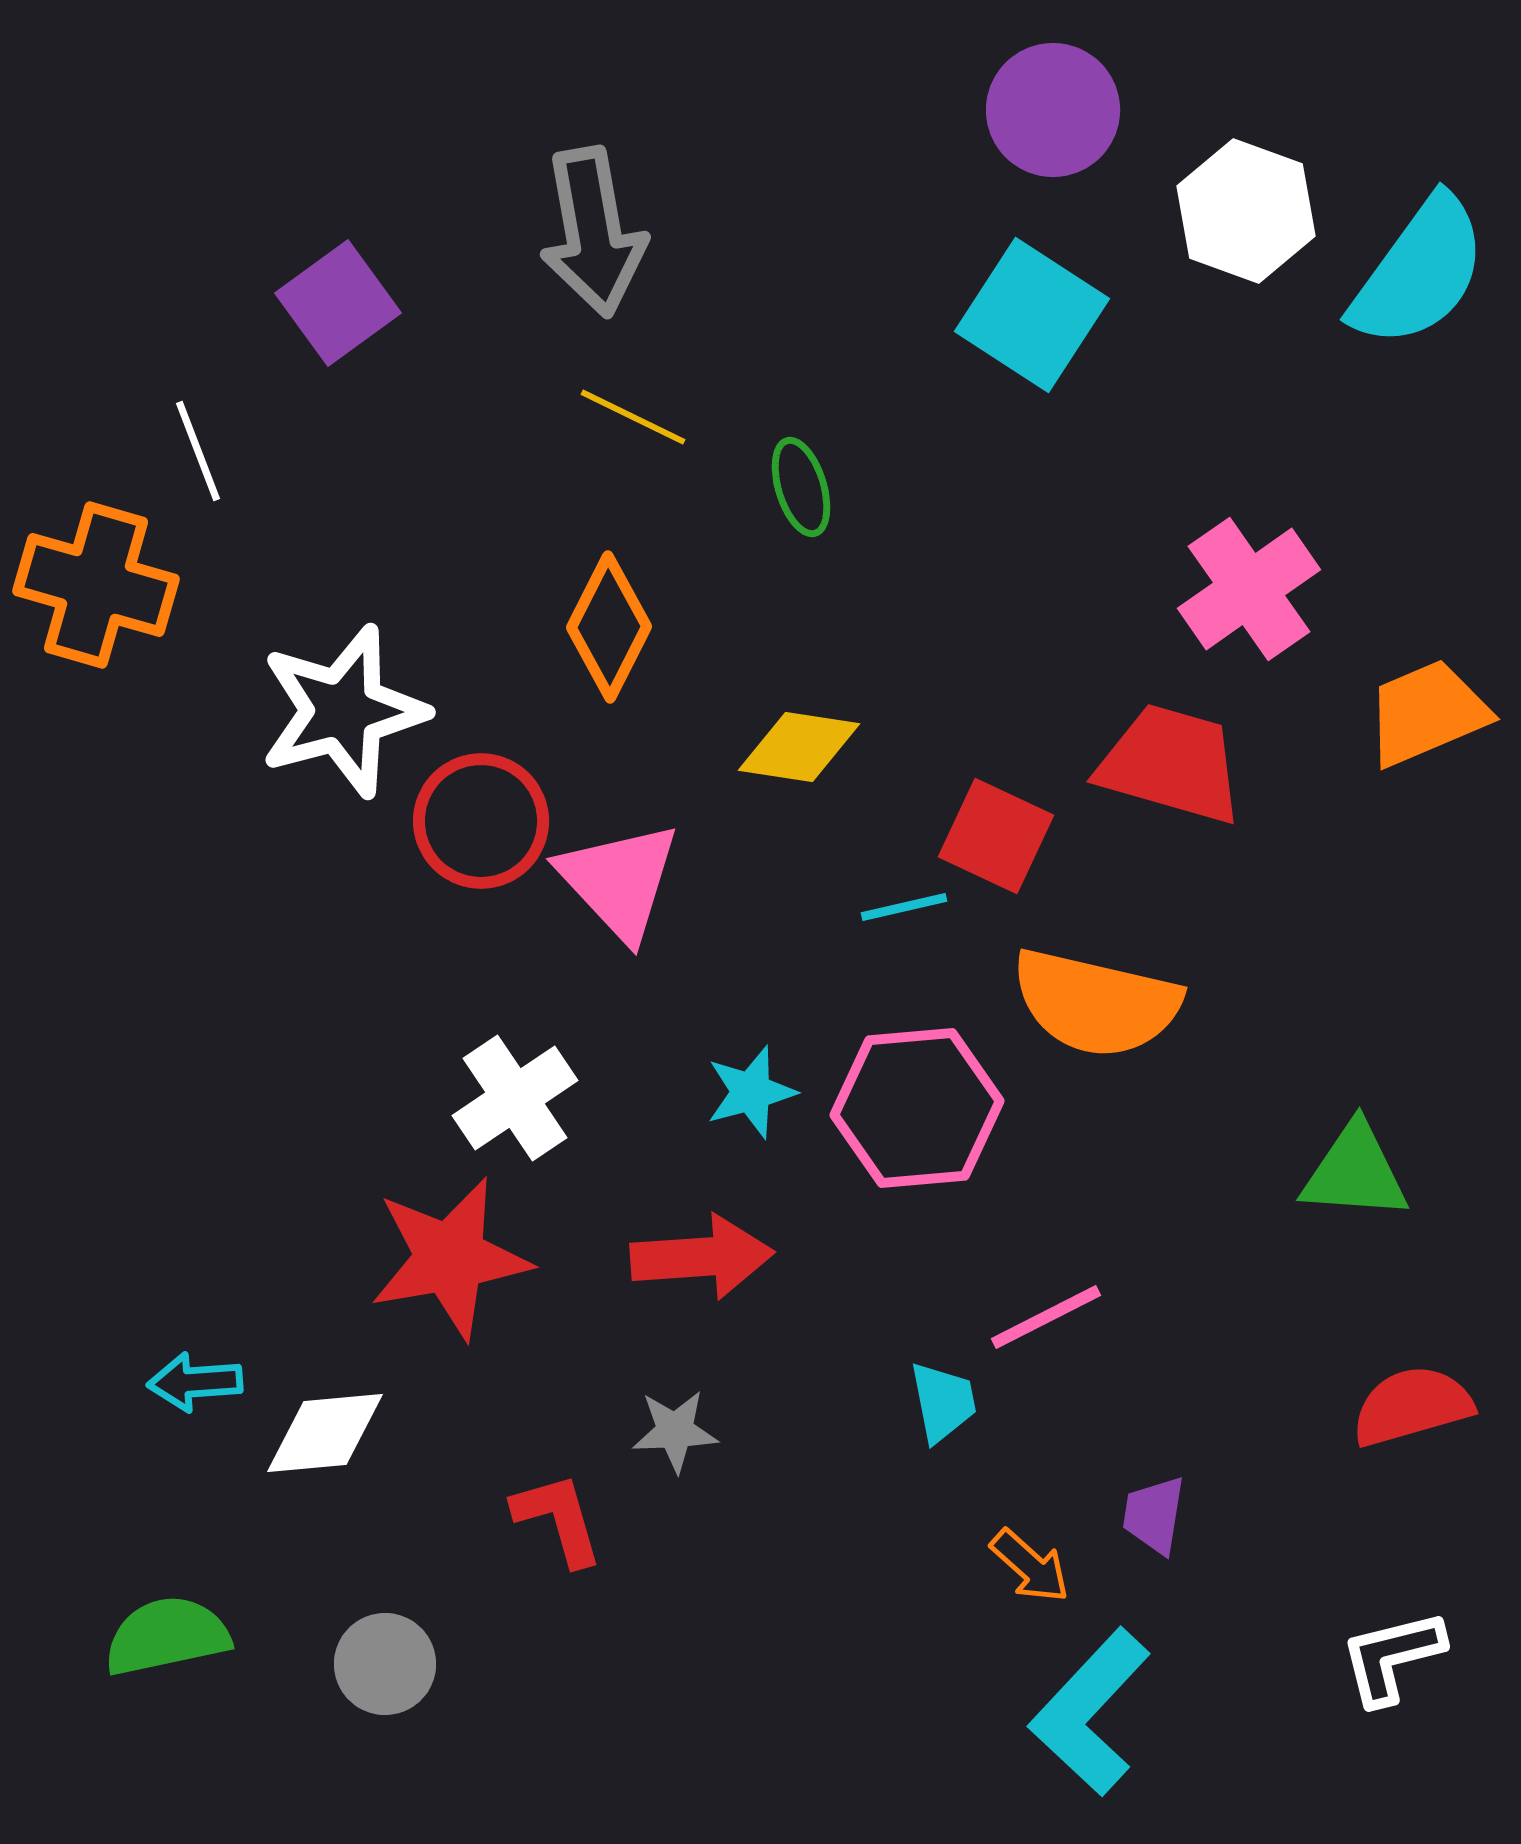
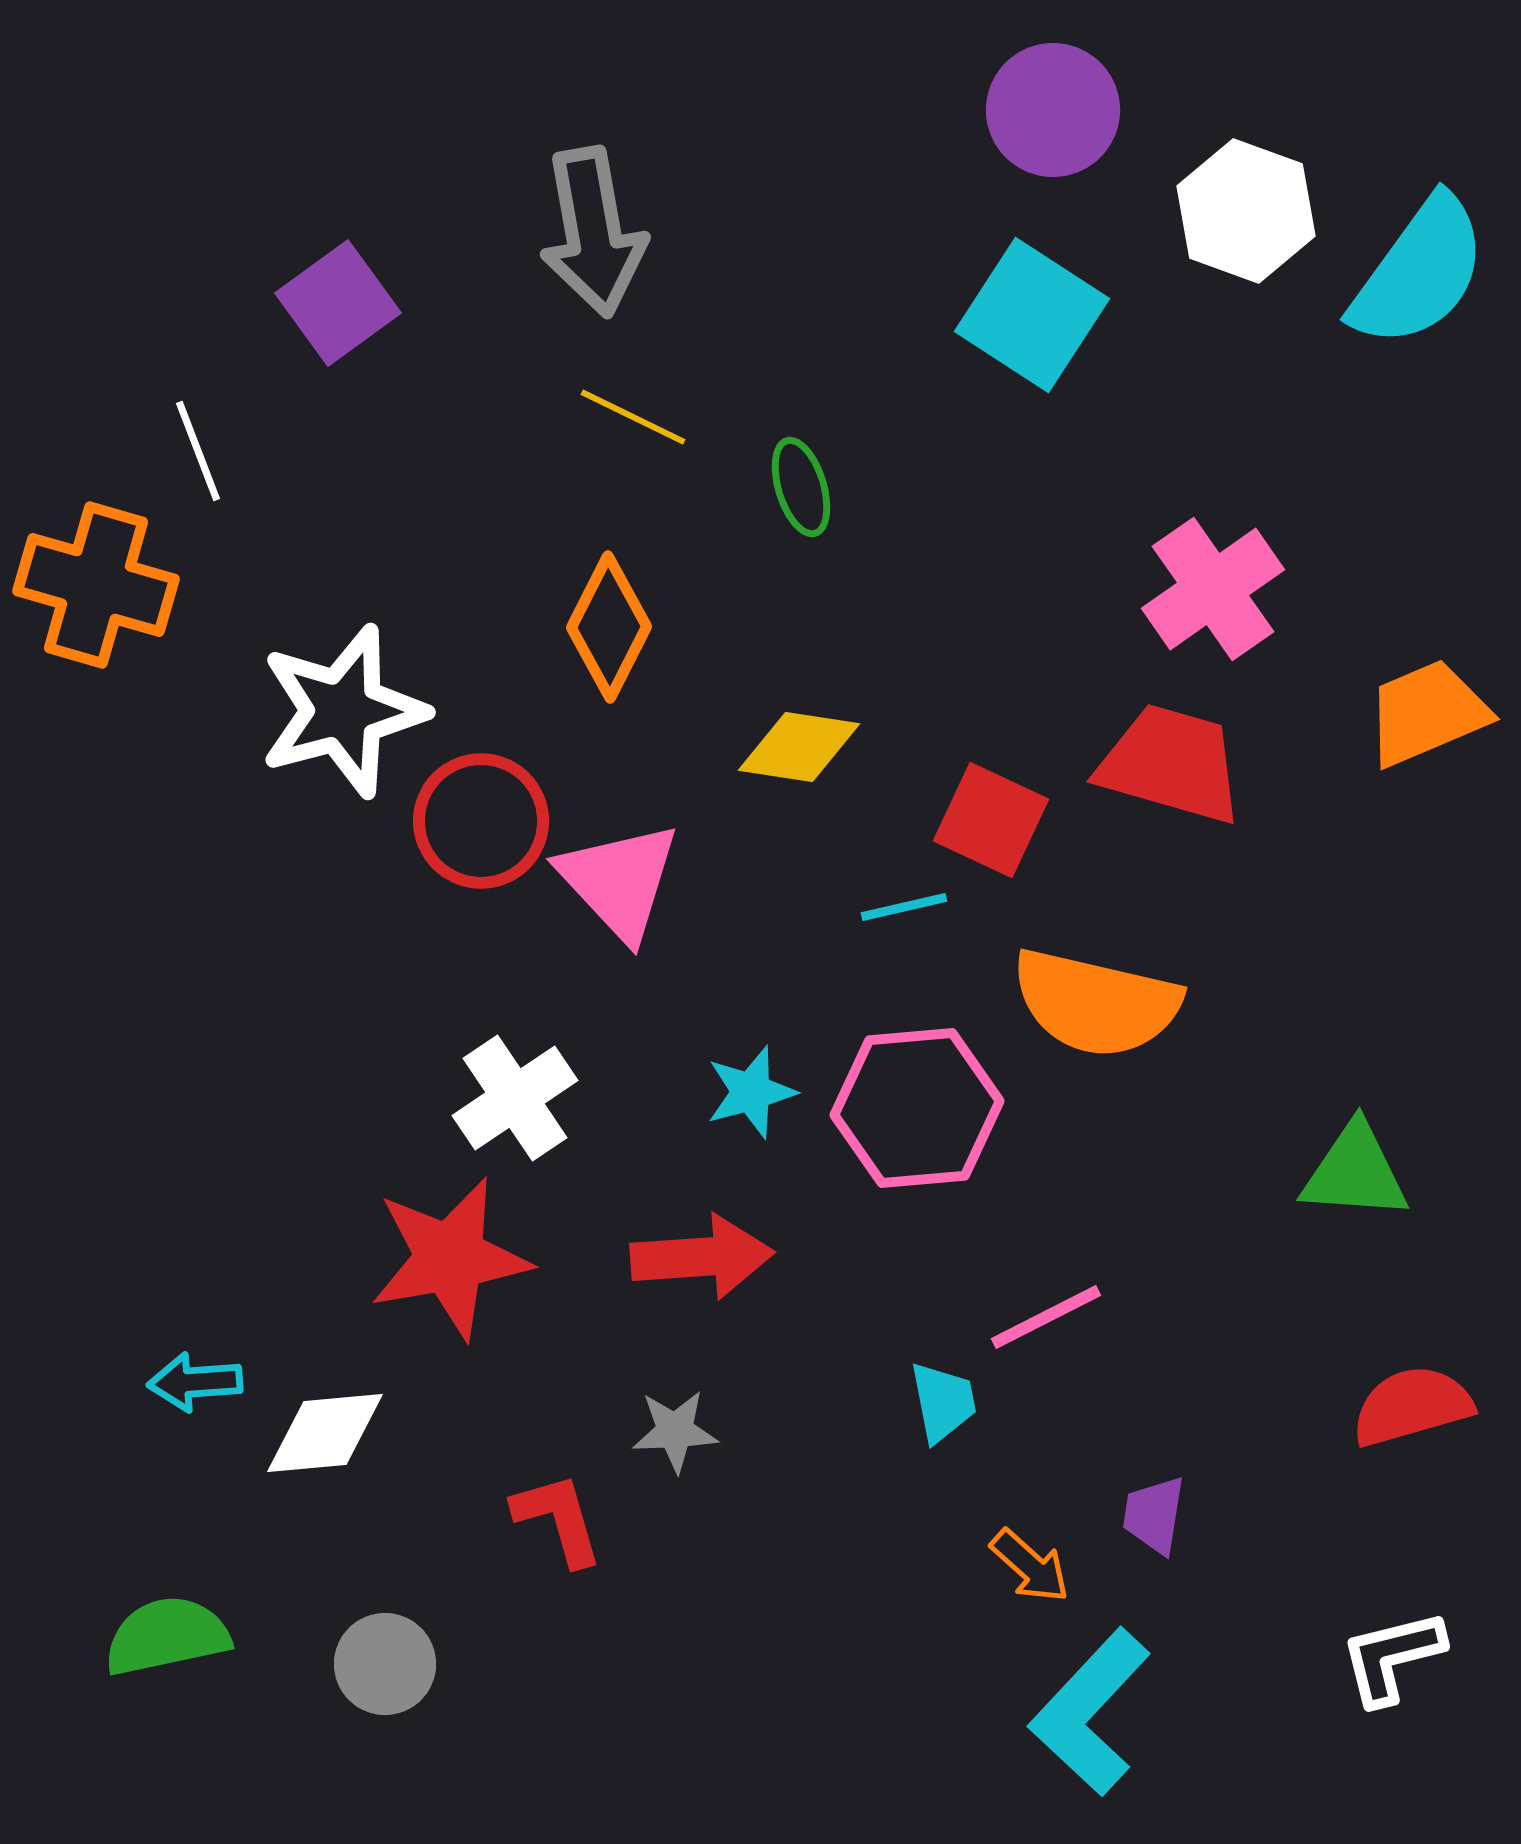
pink cross: moved 36 px left
red square: moved 5 px left, 16 px up
